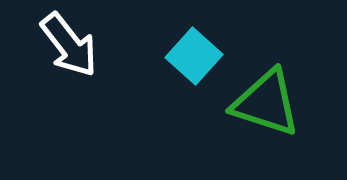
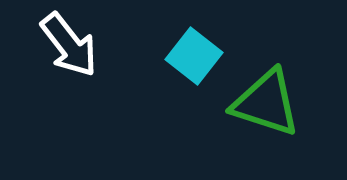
cyan square: rotated 4 degrees counterclockwise
